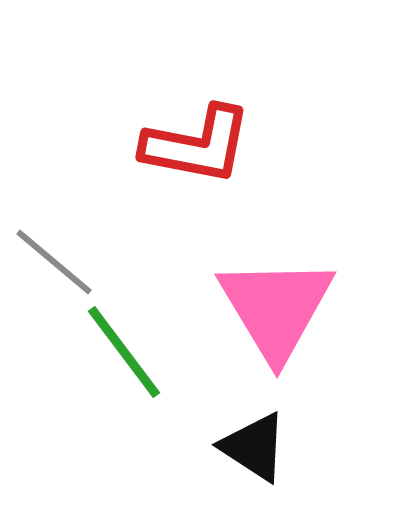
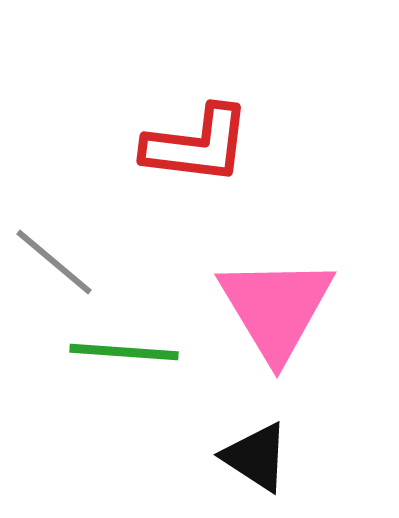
red L-shape: rotated 4 degrees counterclockwise
green line: rotated 49 degrees counterclockwise
black triangle: moved 2 px right, 10 px down
